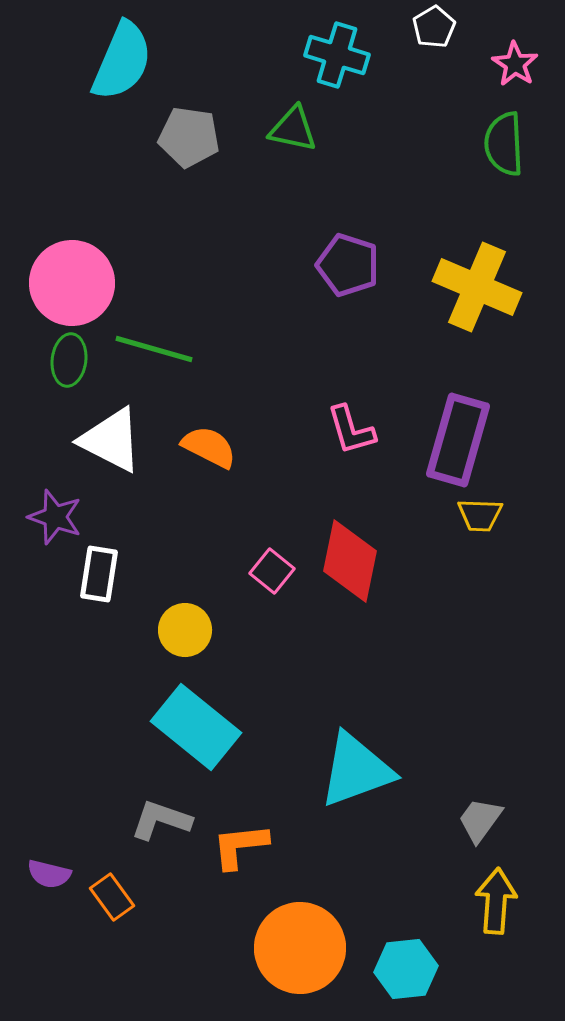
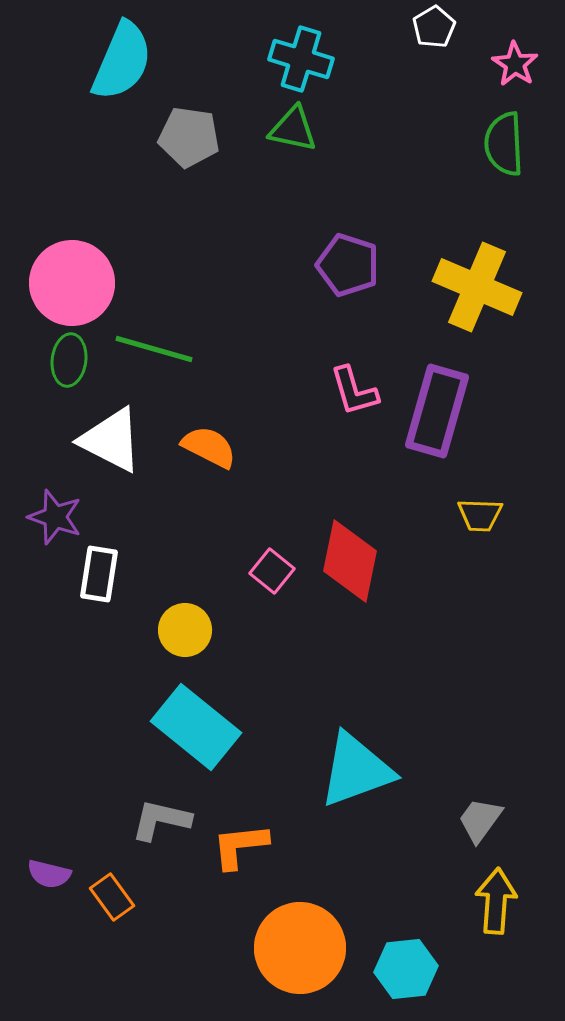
cyan cross: moved 36 px left, 4 px down
pink L-shape: moved 3 px right, 39 px up
purple rectangle: moved 21 px left, 29 px up
gray L-shape: rotated 6 degrees counterclockwise
